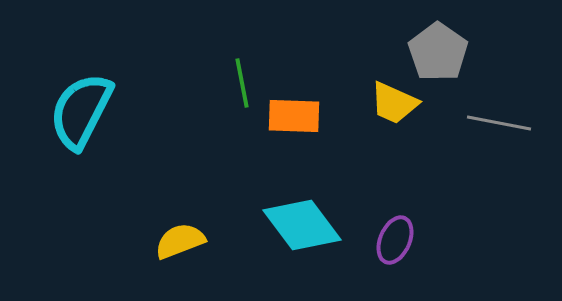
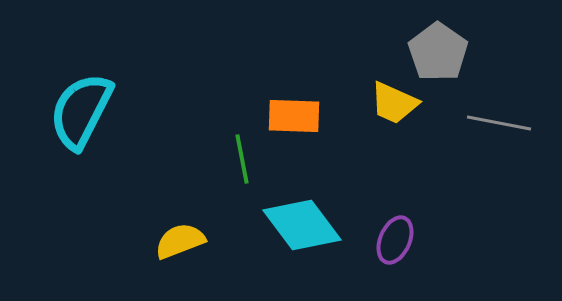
green line: moved 76 px down
